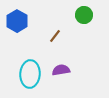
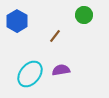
cyan ellipse: rotated 36 degrees clockwise
